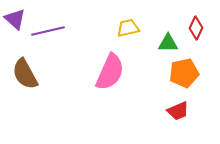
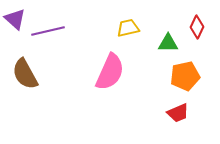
red diamond: moved 1 px right, 1 px up
orange pentagon: moved 1 px right, 3 px down
red trapezoid: moved 2 px down
